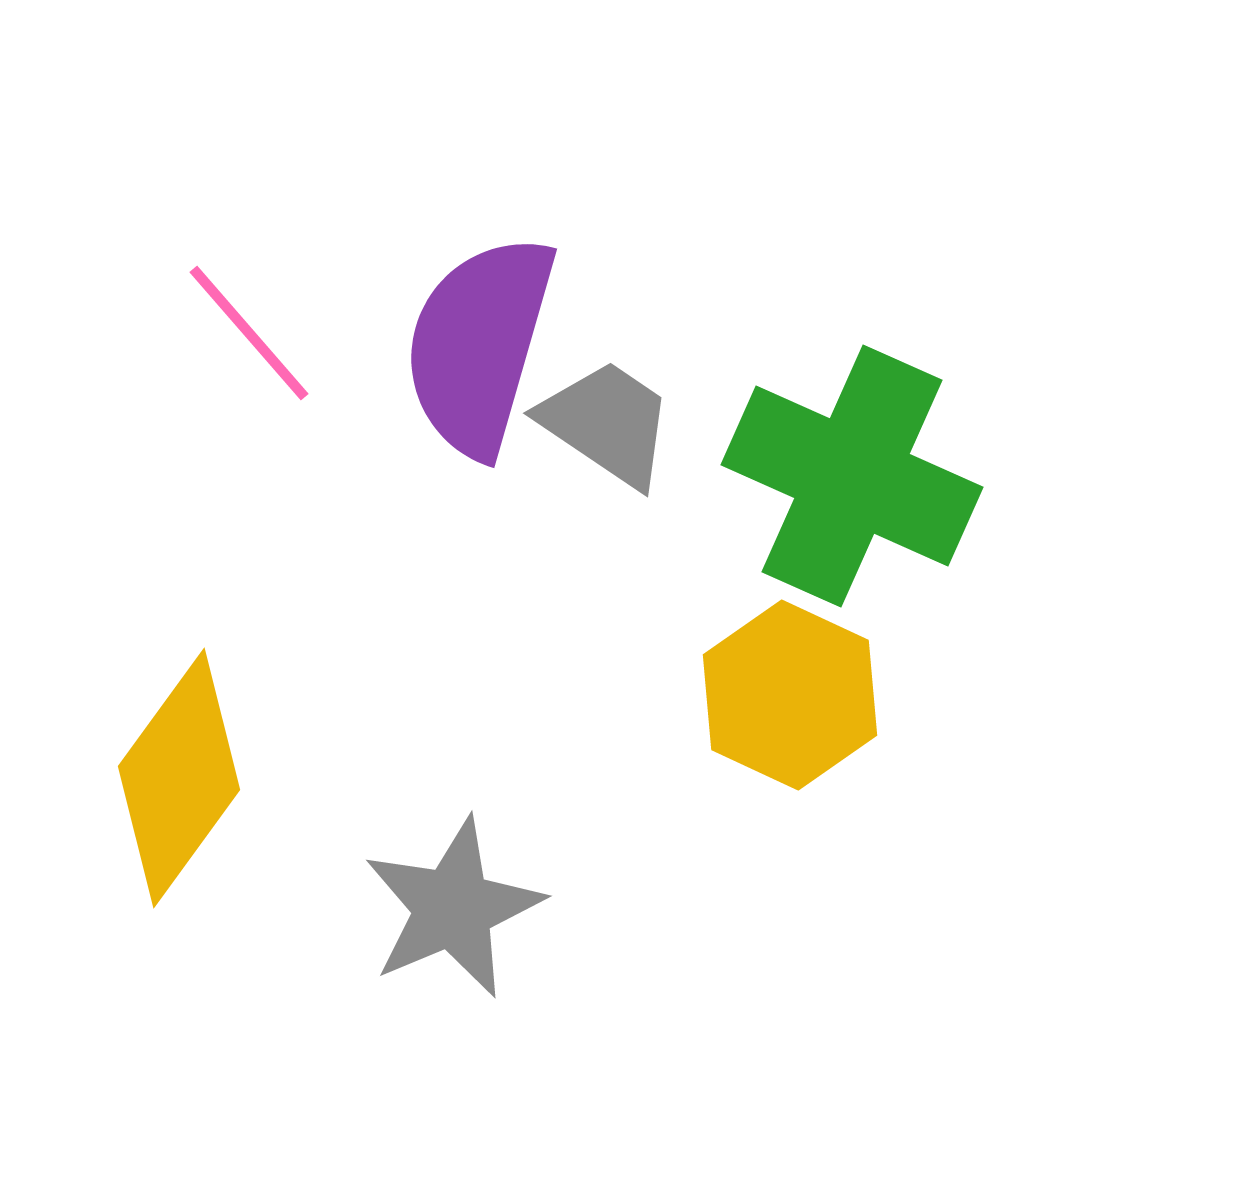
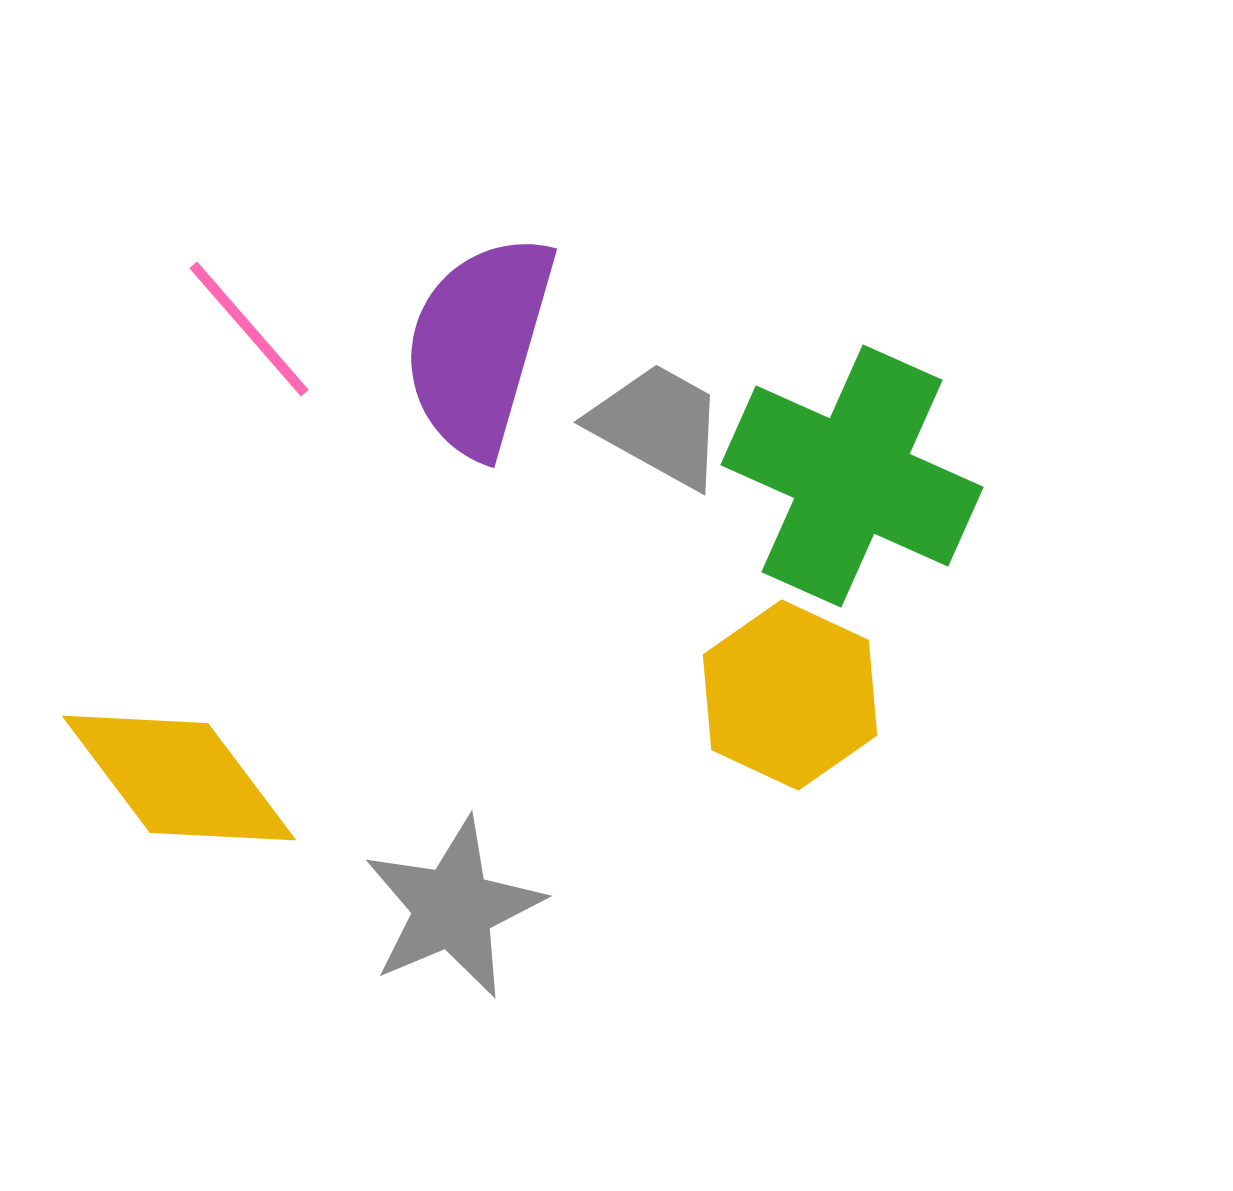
pink line: moved 4 px up
gray trapezoid: moved 51 px right, 2 px down; rotated 5 degrees counterclockwise
yellow diamond: rotated 73 degrees counterclockwise
